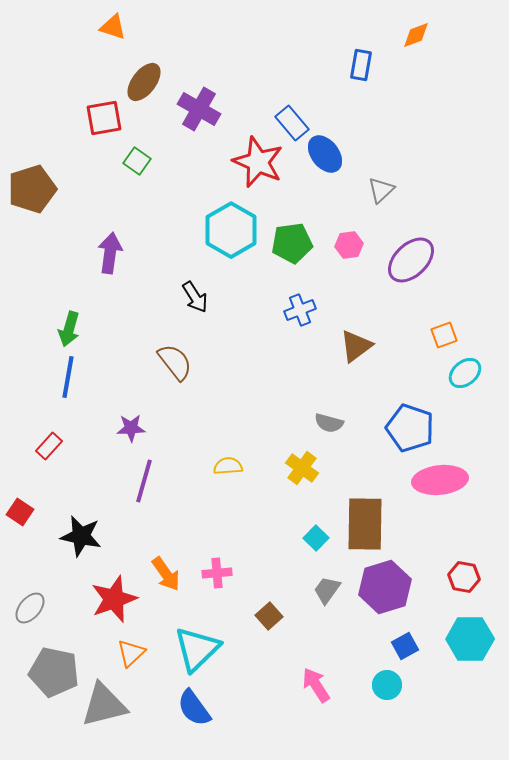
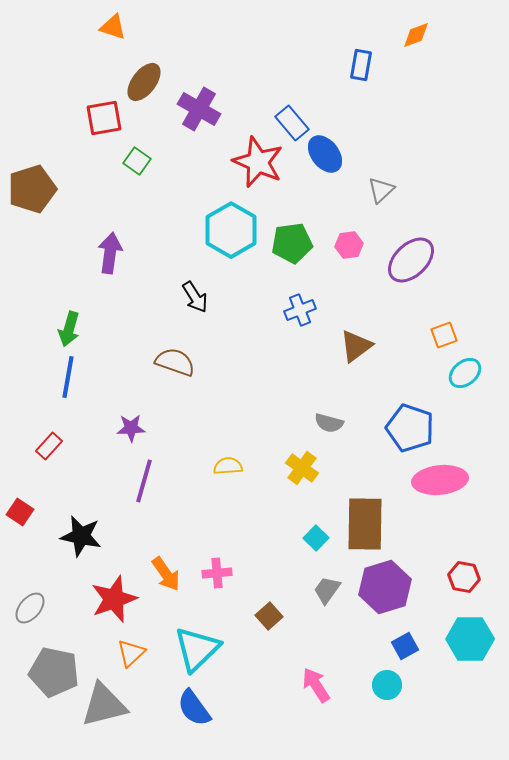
brown semicircle at (175, 362): rotated 33 degrees counterclockwise
